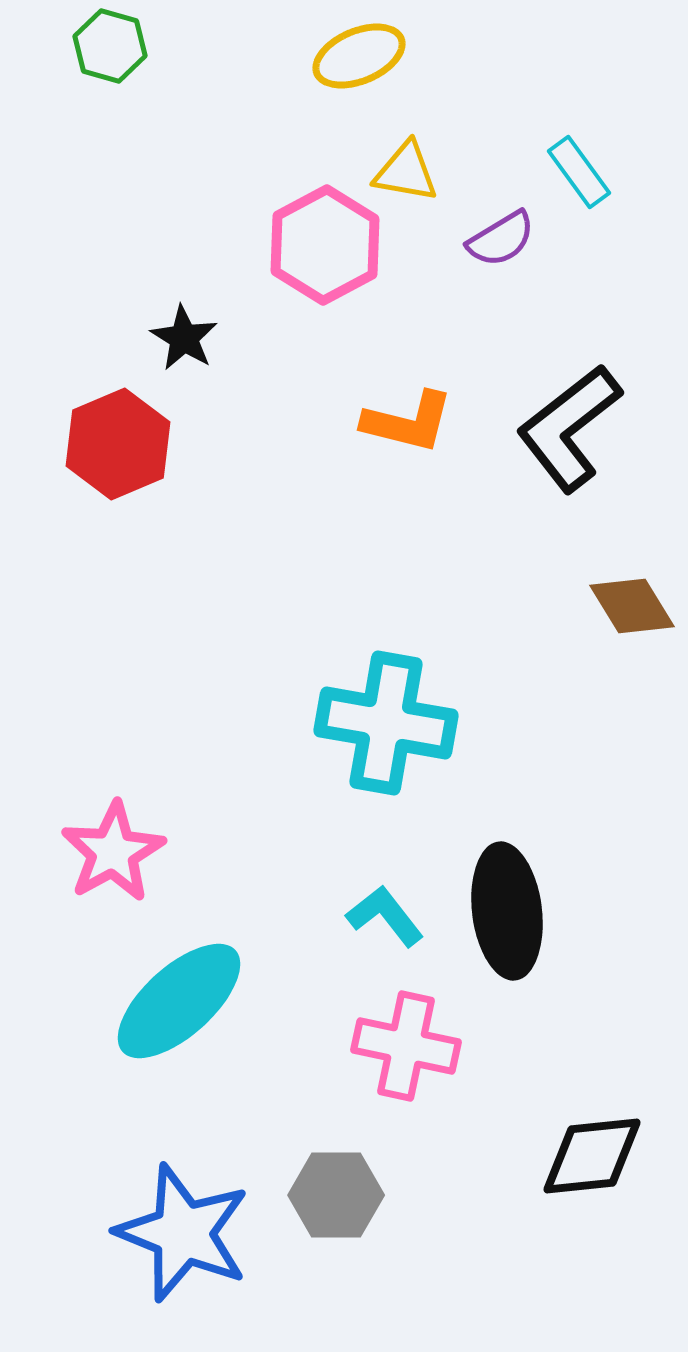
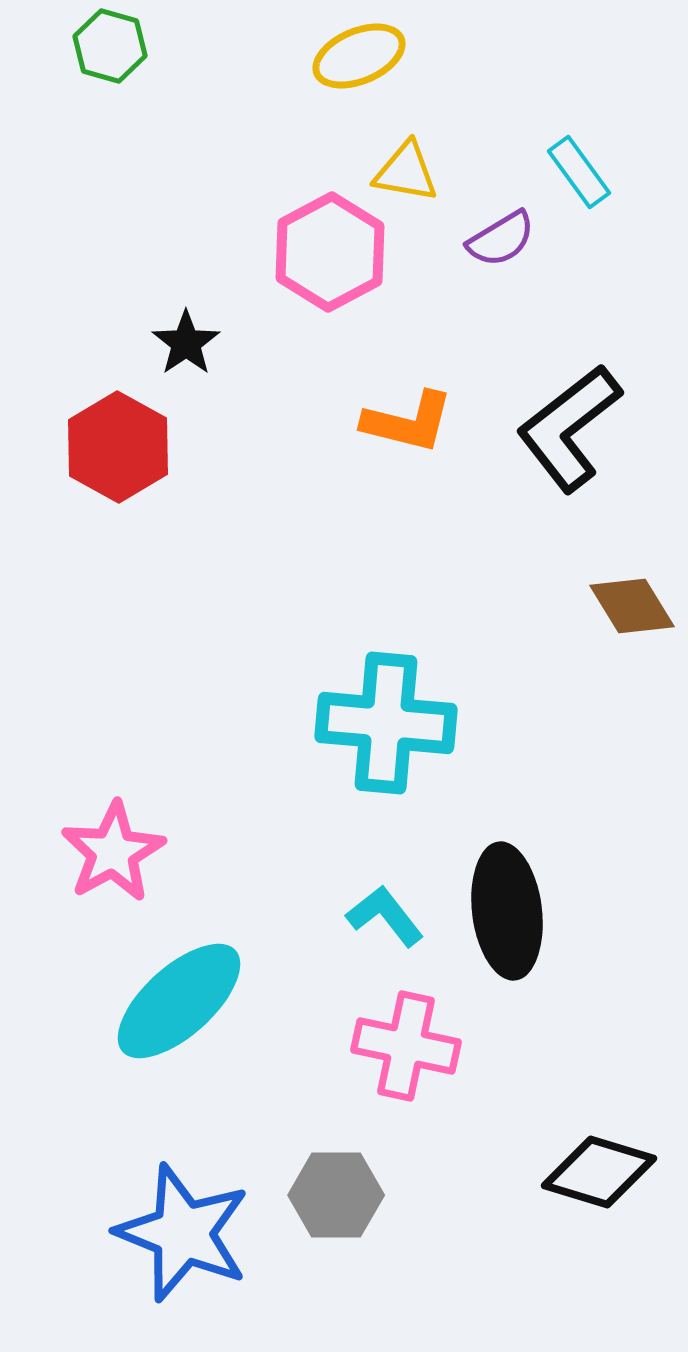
pink hexagon: moved 5 px right, 7 px down
black star: moved 2 px right, 5 px down; rotated 6 degrees clockwise
red hexagon: moved 3 px down; rotated 8 degrees counterclockwise
cyan cross: rotated 5 degrees counterclockwise
black diamond: moved 7 px right, 16 px down; rotated 23 degrees clockwise
